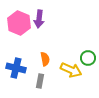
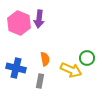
green circle: moved 1 px left
